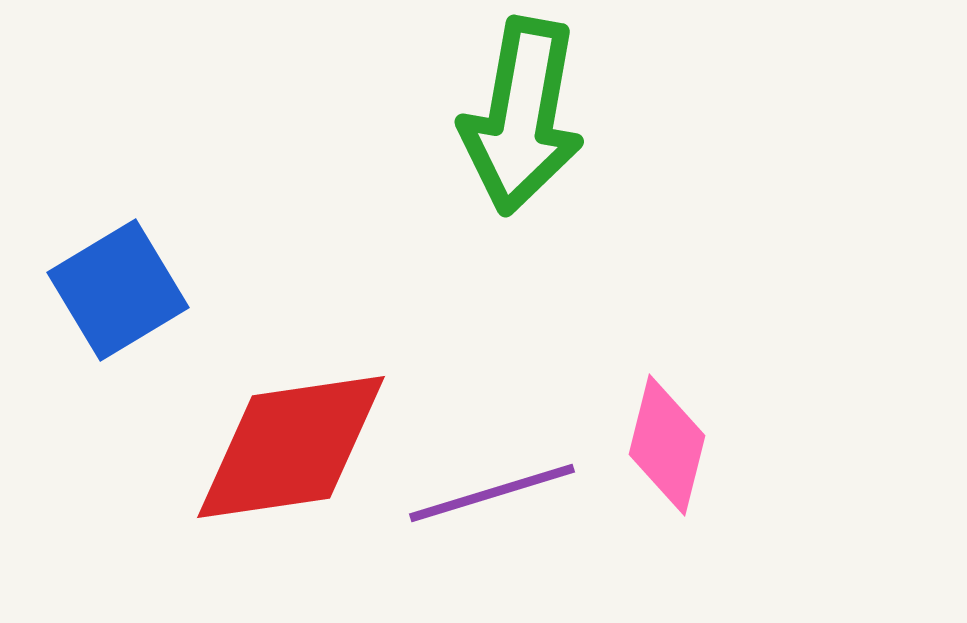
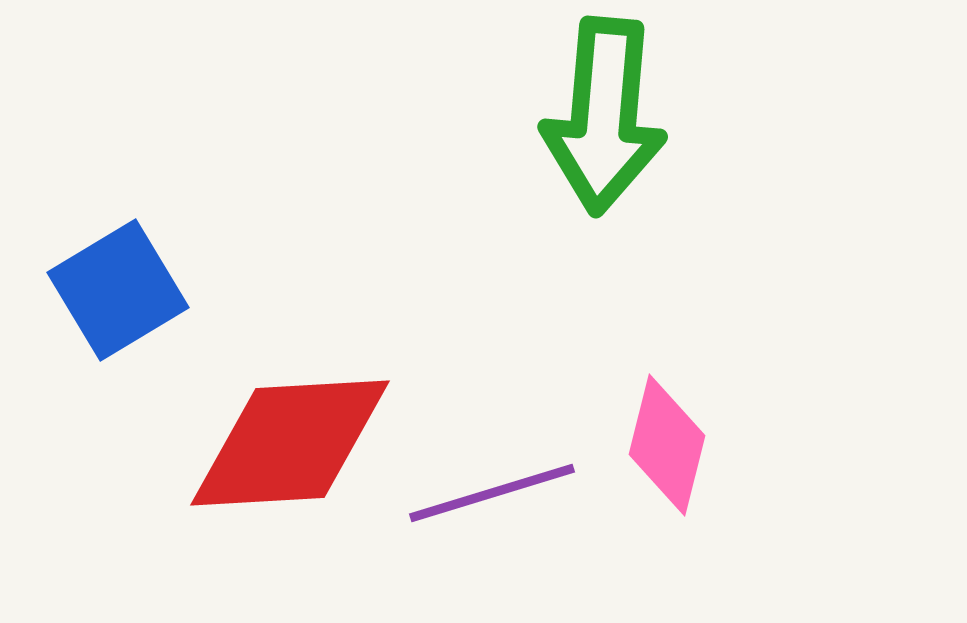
green arrow: moved 82 px right; rotated 5 degrees counterclockwise
red diamond: moved 1 px left, 4 px up; rotated 5 degrees clockwise
